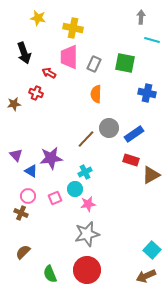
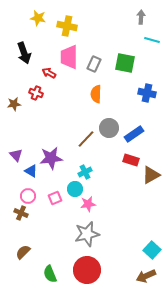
yellow cross: moved 6 px left, 2 px up
